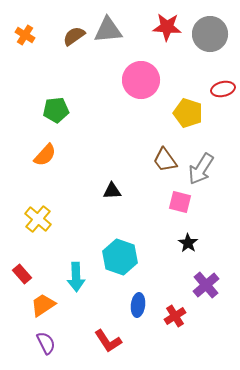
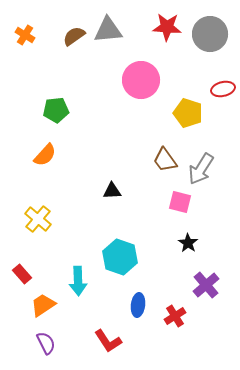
cyan arrow: moved 2 px right, 4 px down
